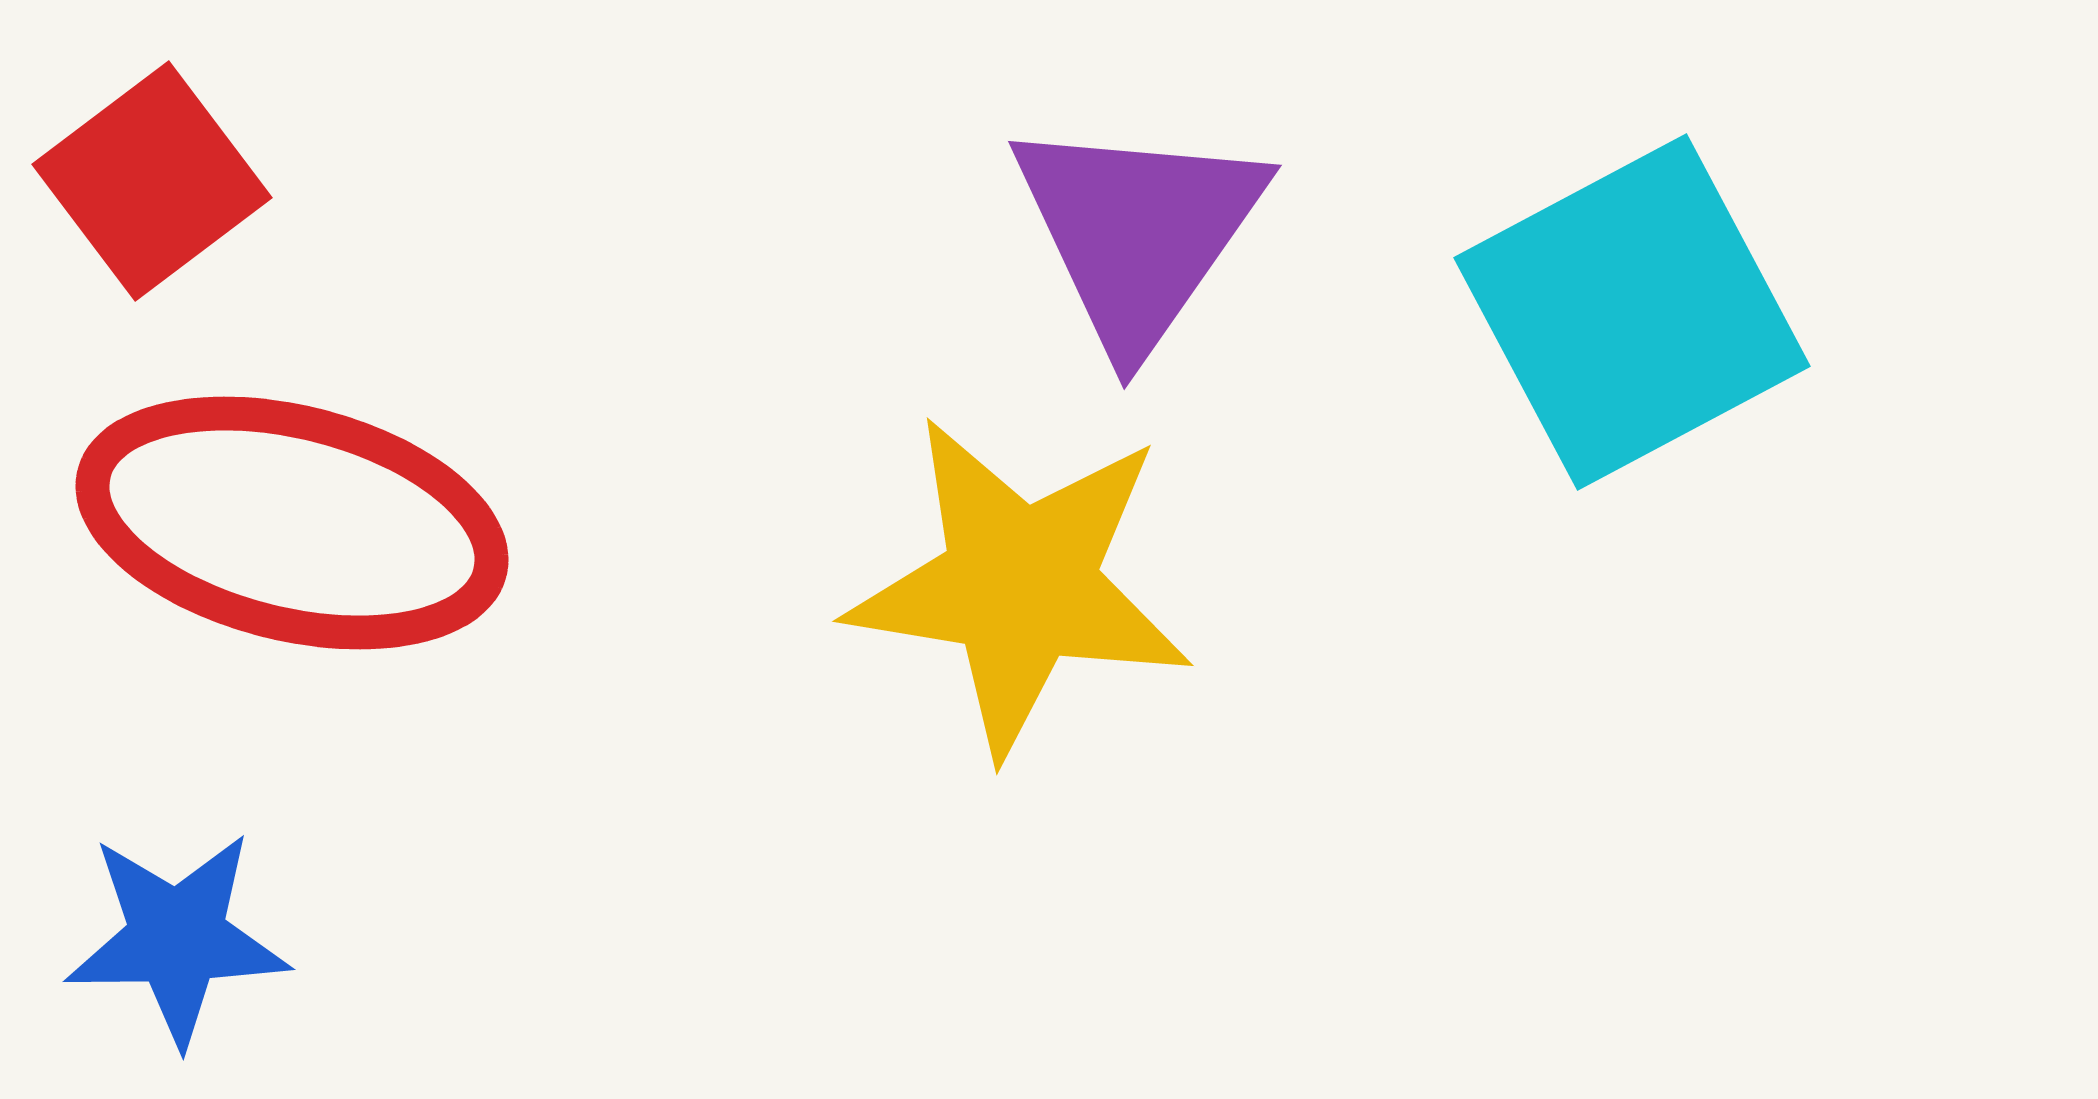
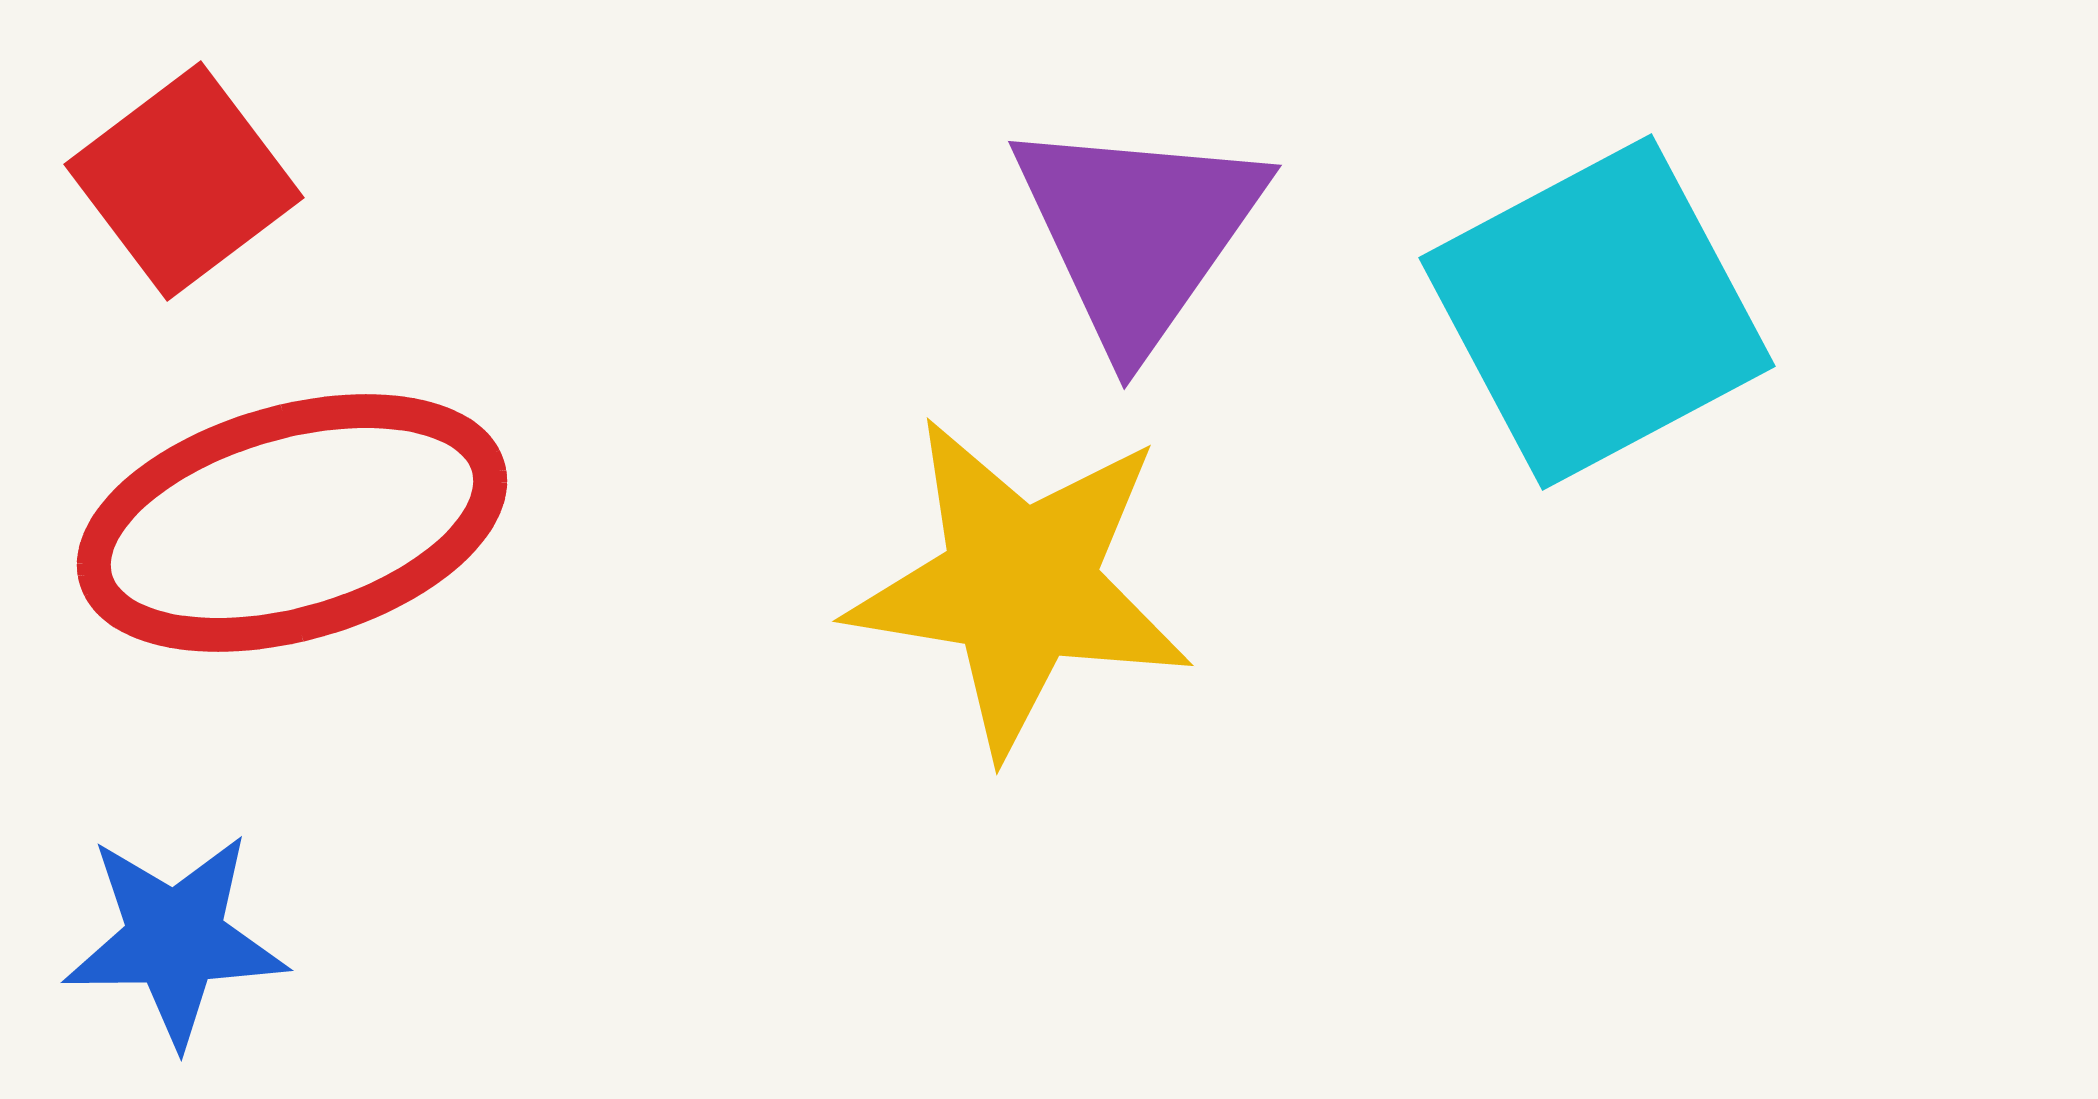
red square: moved 32 px right
cyan square: moved 35 px left
red ellipse: rotated 30 degrees counterclockwise
blue star: moved 2 px left, 1 px down
